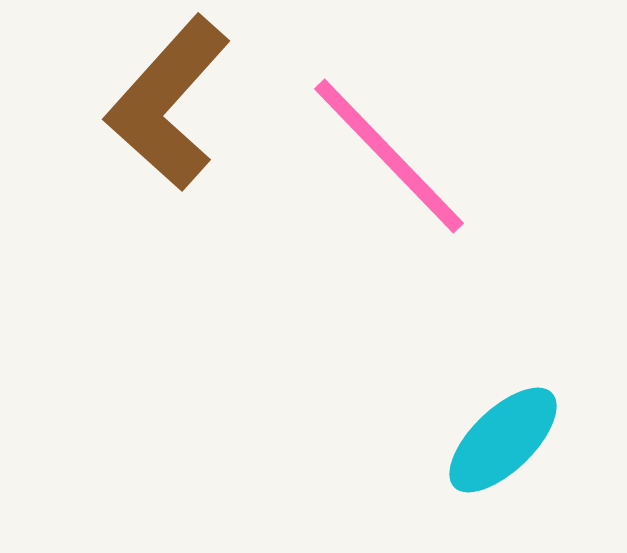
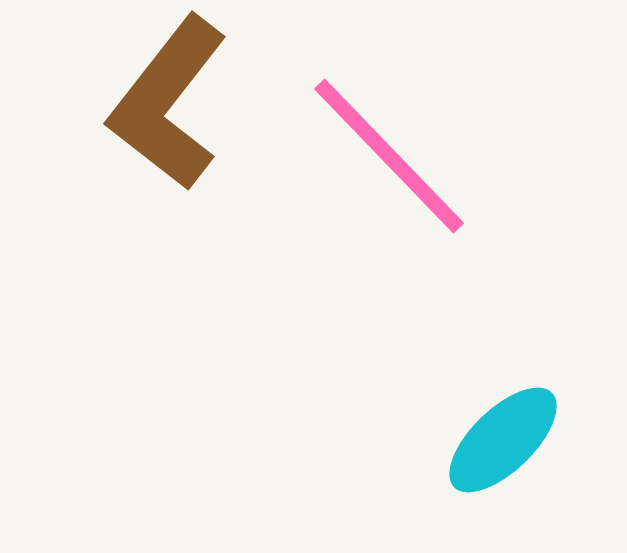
brown L-shape: rotated 4 degrees counterclockwise
